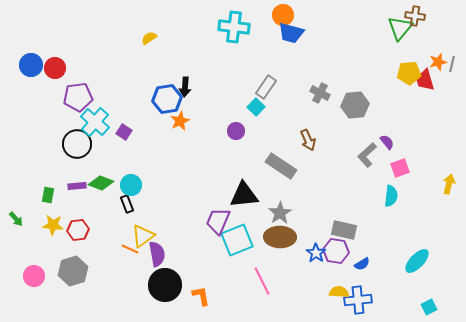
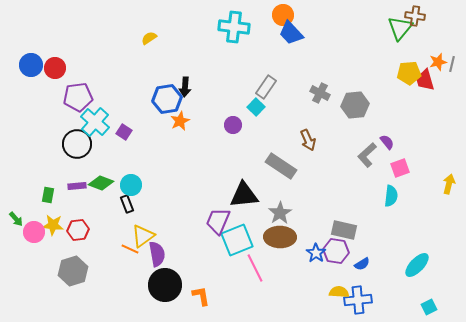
blue trapezoid at (291, 33): rotated 32 degrees clockwise
purple circle at (236, 131): moved 3 px left, 6 px up
cyan ellipse at (417, 261): moved 4 px down
pink circle at (34, 276): moved 44 px up
pink line at (262, 281): moved 7 px left, 13 px up
